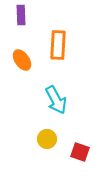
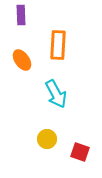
cyan arrow: moved 6 px up
